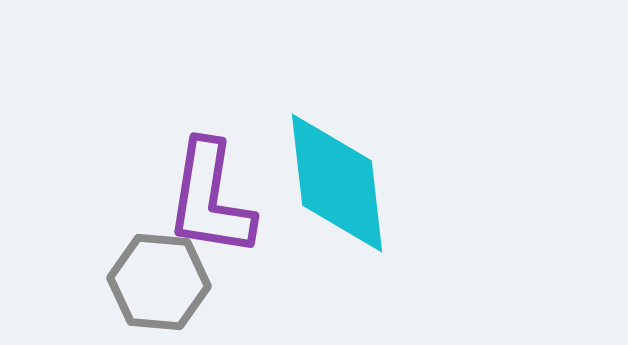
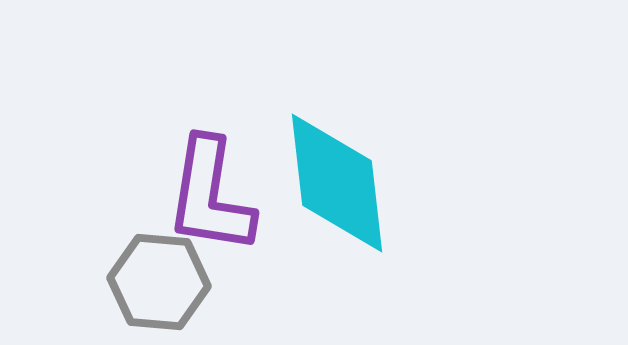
purple L-shape: moved 3 px up
